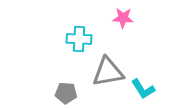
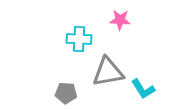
pink star: moved 3 px left, 2 px down
